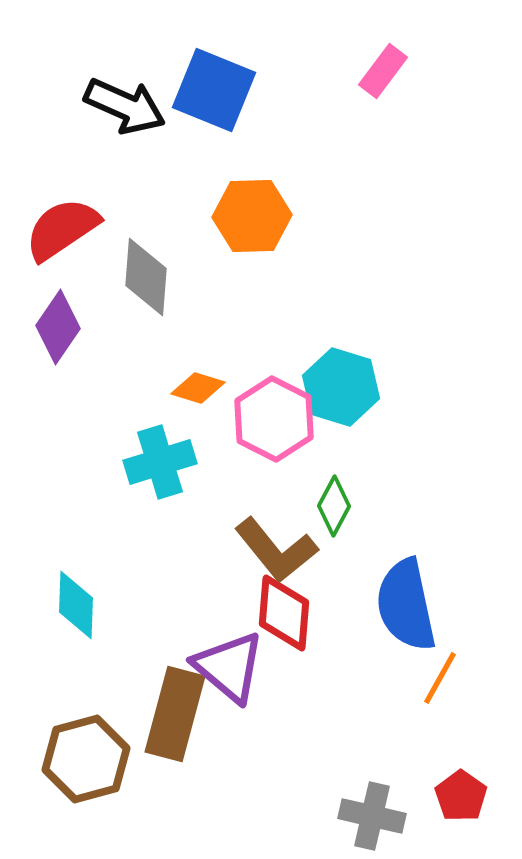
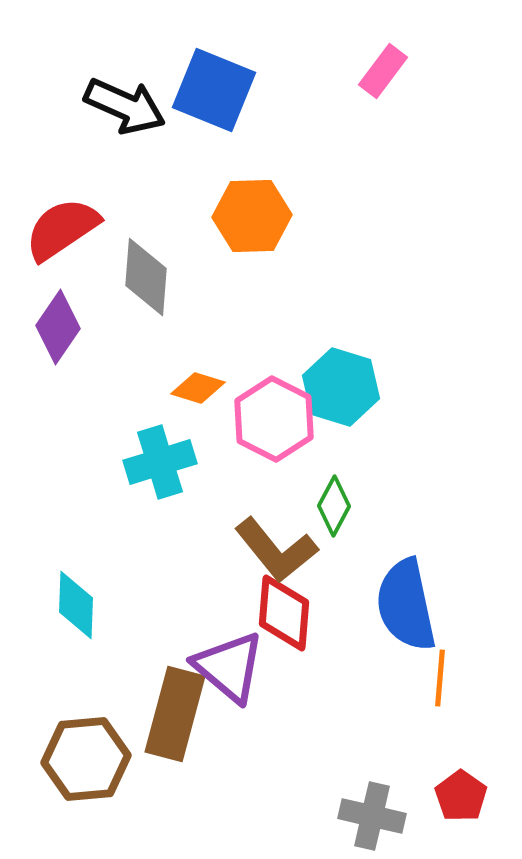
orange line: rotated 24 degrees counterclockwise
brown hexagon: rotated 10 degrees clockwise
